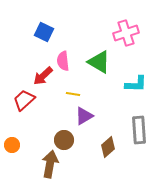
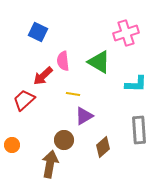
blue square: moved 6 px left
brown diamond: moved 5 px left
